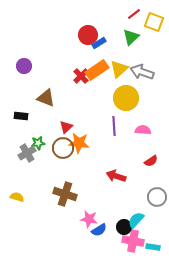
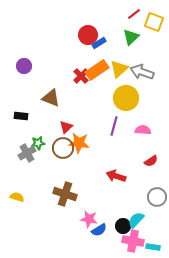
brown triangle: moved 5 px right
purple line: rotated 18 degrees clockwise
black circle: moved 1 px left, 1 px up
